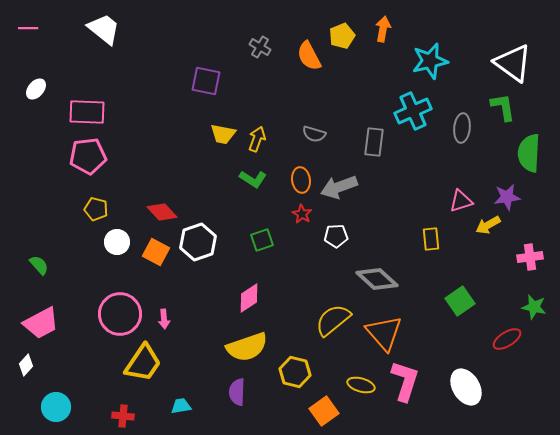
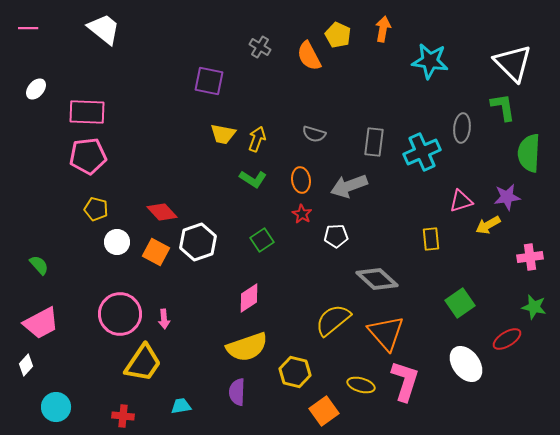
yellow pentagon at (342, 36): moved 4 px left, 1 px up; rotated 25 degrees counterclockwise
cyan star at (430, 61): rotated 21 degrees clockwise
white triangle at (513, 63): rotated 9 degrees clockwise
purple square at (206, 81): moved 3 px right
cyan cross at (413, 111): moved 9 px right, 41 px down
gray arrow at (339, 187): moved 10 px right, 1 px up
green square at (262, 240): rotated 15 degrees counterclockwise
green square at (460, 301): moved 2 px down
orange triangle at (384, 333): moved 2 px right
white ellipse at (466, 387): moved 23 px up; rotated 6 degrees counterclockwise
